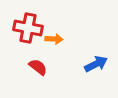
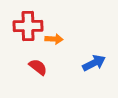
red cross: moved 2 px up; rotated 12 degrees counterclockwise
blue arrow: moved 2 px left, 1 px up
